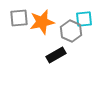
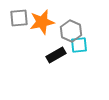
cyan square: moved 5 px left, 26 px down
